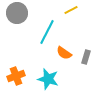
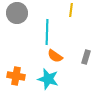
yellow line: rotated 56 degrees counterclockwise
cyan line: rotated 25 degrees counterclockwise
orange semicircle: moved 9 px left, 3 px down
orange cross: rotated 30 degrees clockwise
